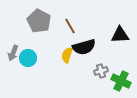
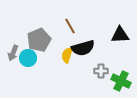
gray pentagon: moved 19 px down; rotated 20 degrees clockwise
black semicircle: moved 1 px left, 1 px down
gray cross: rotated 16 degrees clockwise
